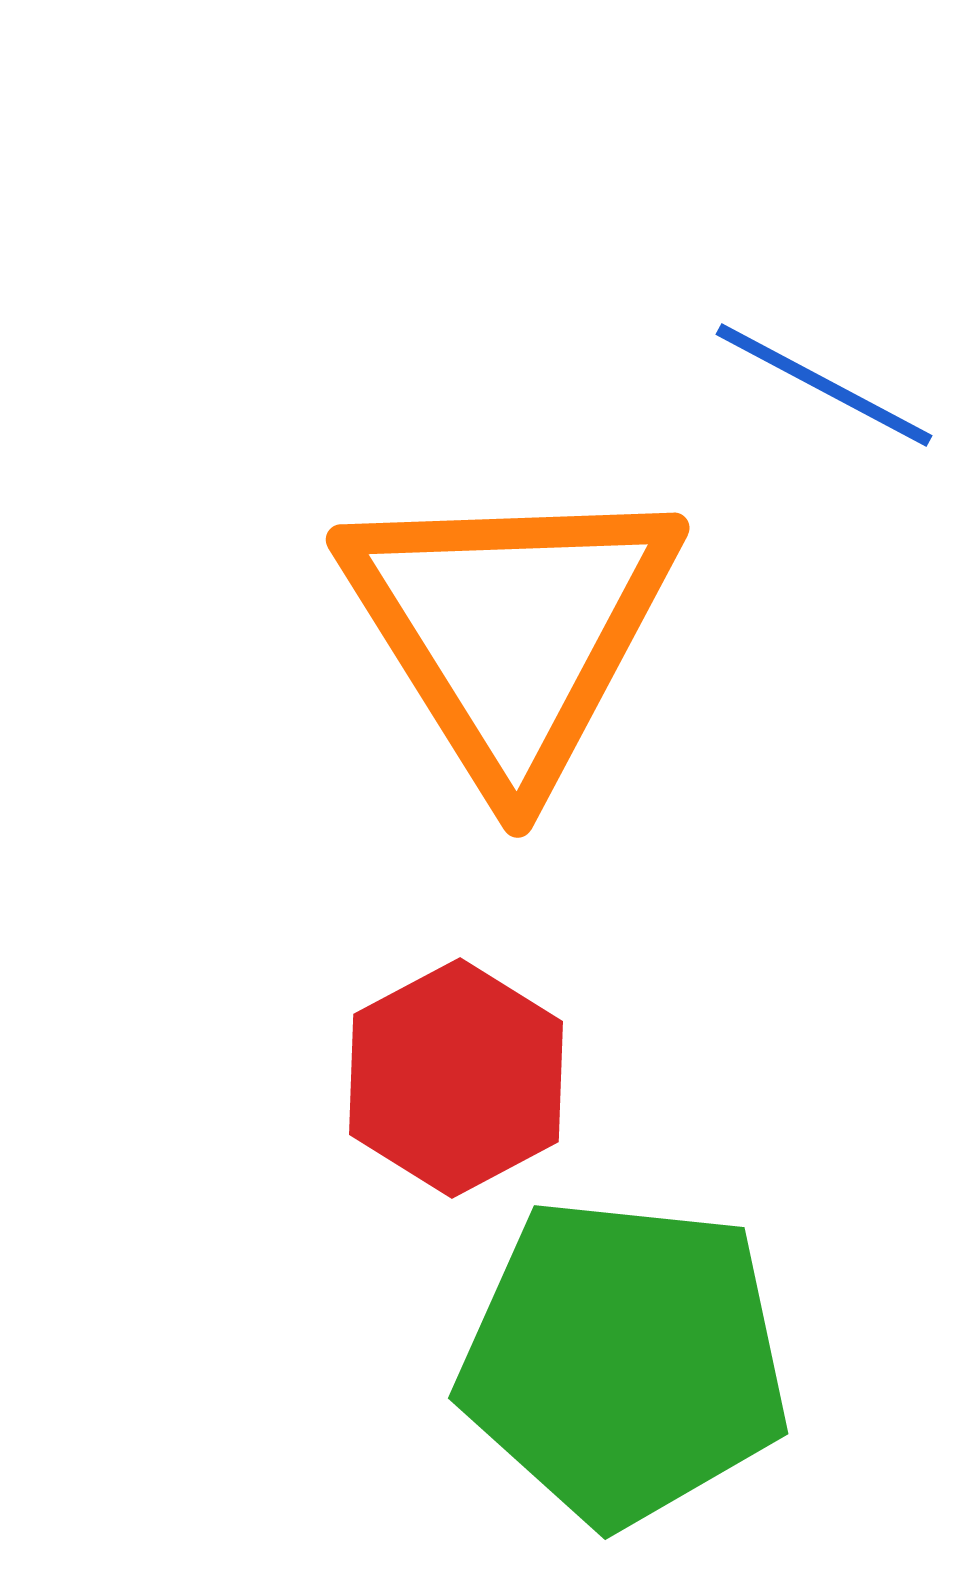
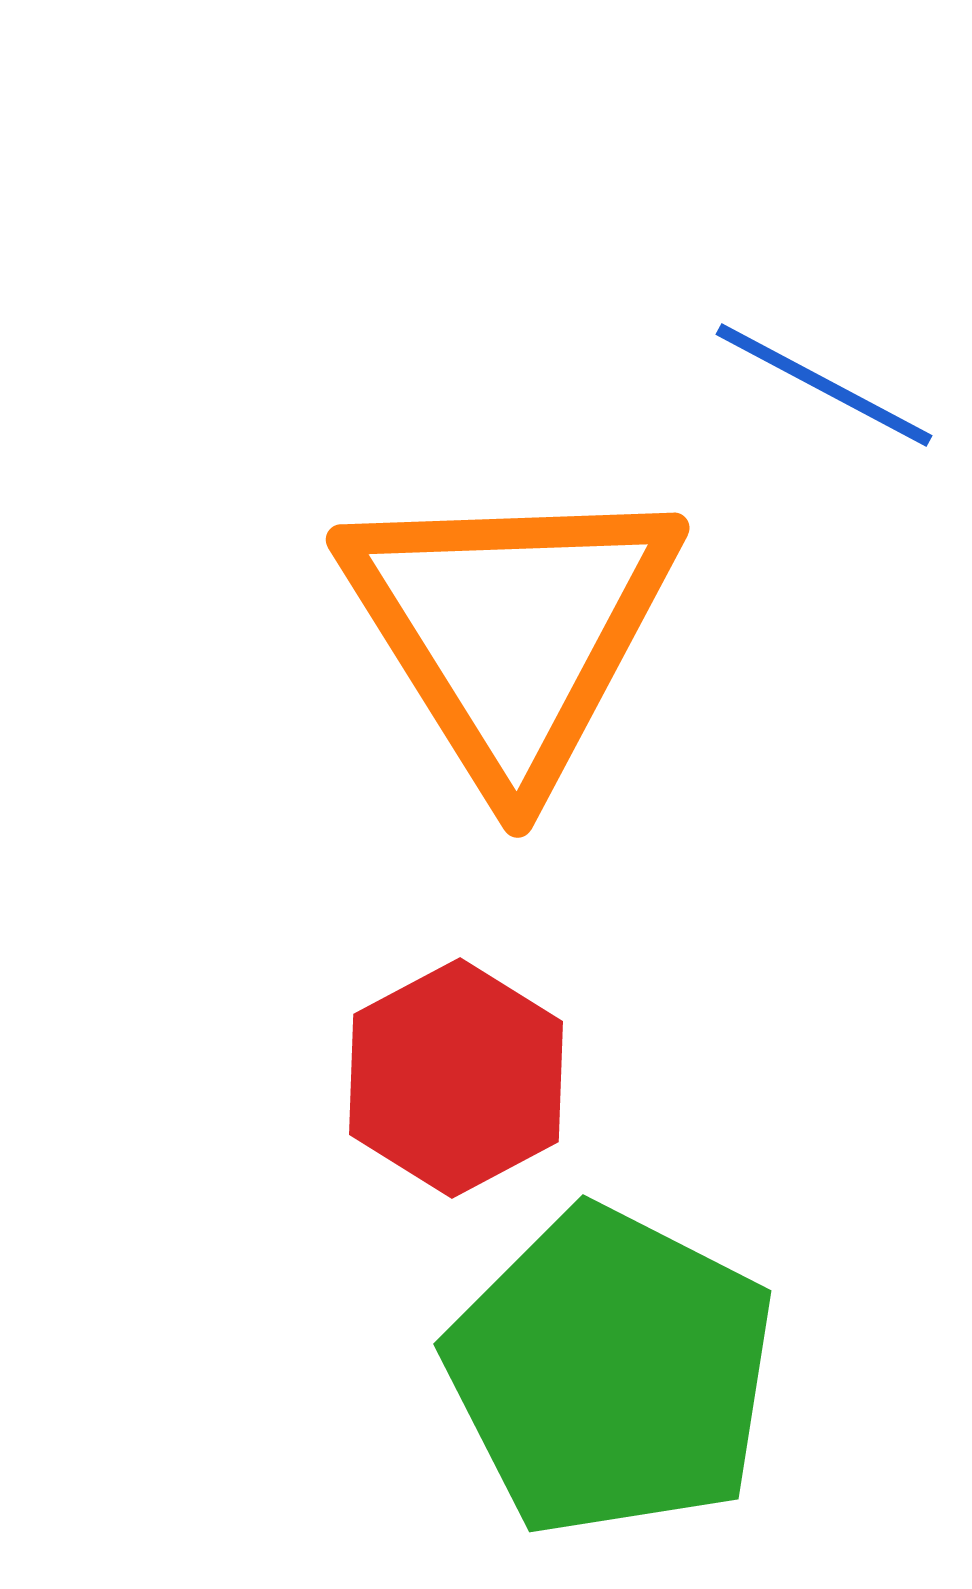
green pentagon: moved 13 px left, 11 px down; rotated 21 degrees clockwise
